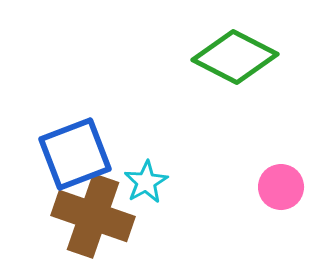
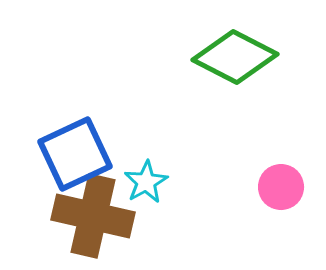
blue square: rotated 4 degrees counterclockwise
brown cross: rotated 6 degrees counterclockwise
